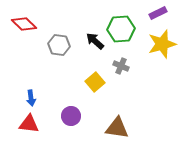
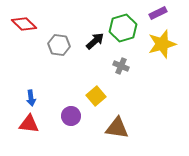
green hexagon: moved 2 px right, 1 px up; rotated 12 degrees counterclockwise
black arrow: rotated 96 degrees clockwise
yellow square: moved 1 px right, 14 px down
